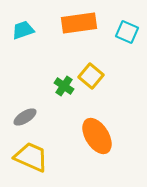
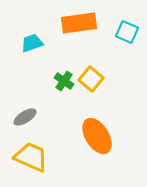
cyan trapezoid: moved 9 px right, 13 px down
yellow square: moved 3 px down
green cross: moved 5 px up
